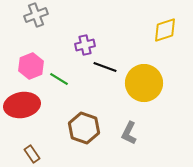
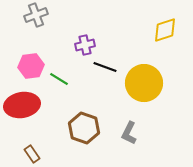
pink hexagon: rotated 15 degrees clockwise
